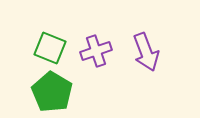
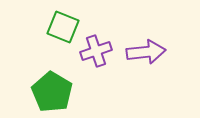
green square: moved 13 px right, 21 px up
purple arrow: rotated 75 degrees counterclockwise
